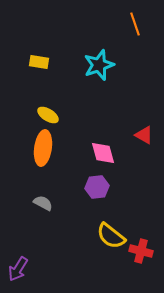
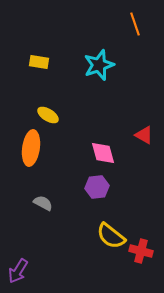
orange ellipse: moved 12 px left
purple arrow: moved 2 px down
